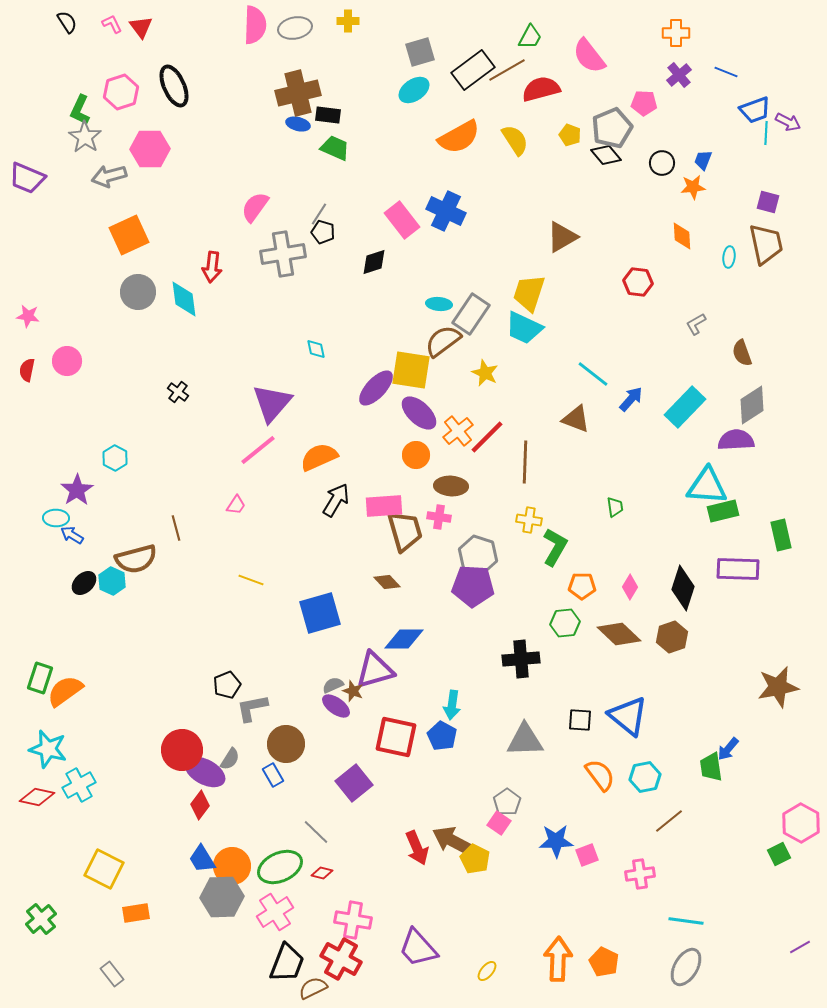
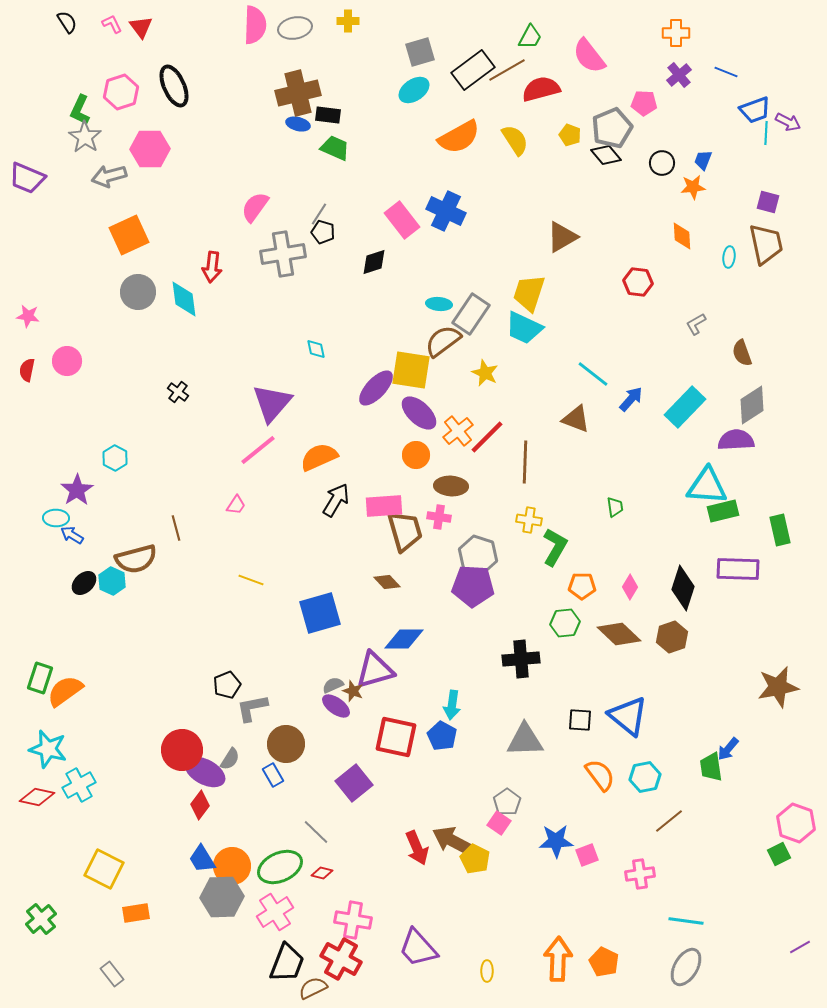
green rectangle at (781, 535): moved 1 px left, 5 px up
pink hexagon at (801, 823): moved 5 px left; rotated 9 degrees counterclockwise
yellow ellipse at (487, 971): rotated 40 degrees counterclockwise
